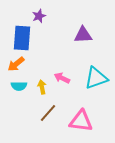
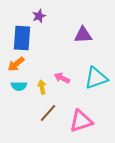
pink triangle: rotated 25 degrees counterclockwise
